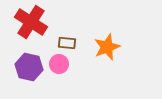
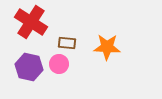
orange star: rotated 24 degrees clockwise
